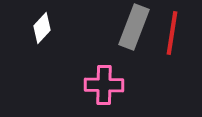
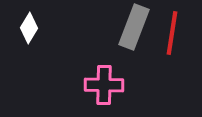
white diamond: moved 13 px left; rotated 12 degrees counterclockwise
